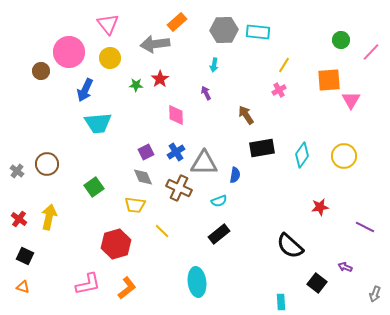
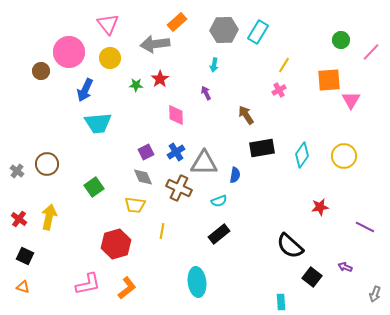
cyan rectangle at (258, 32): rotated 65 degrees counterclockwise
yellow line at (162, 231): rotated 56 degrees clockwise
black square at (317, 283): moved 5 px left, 6 px up
